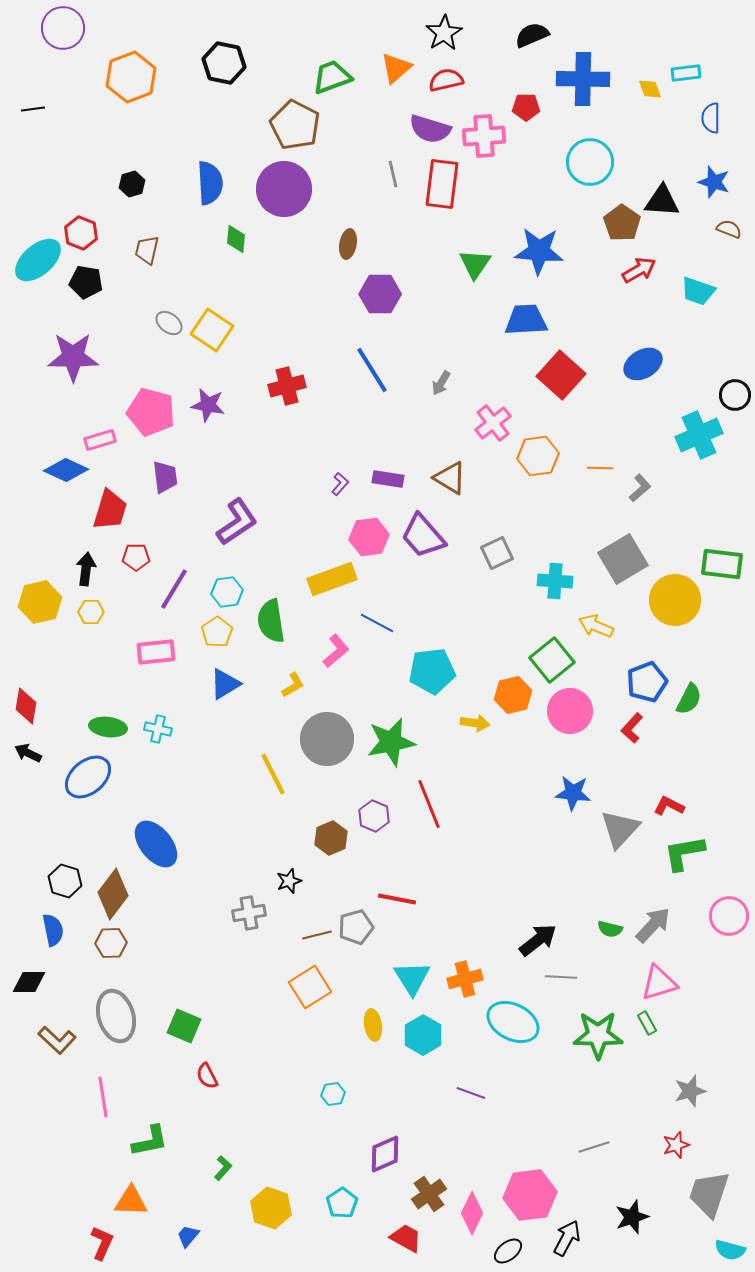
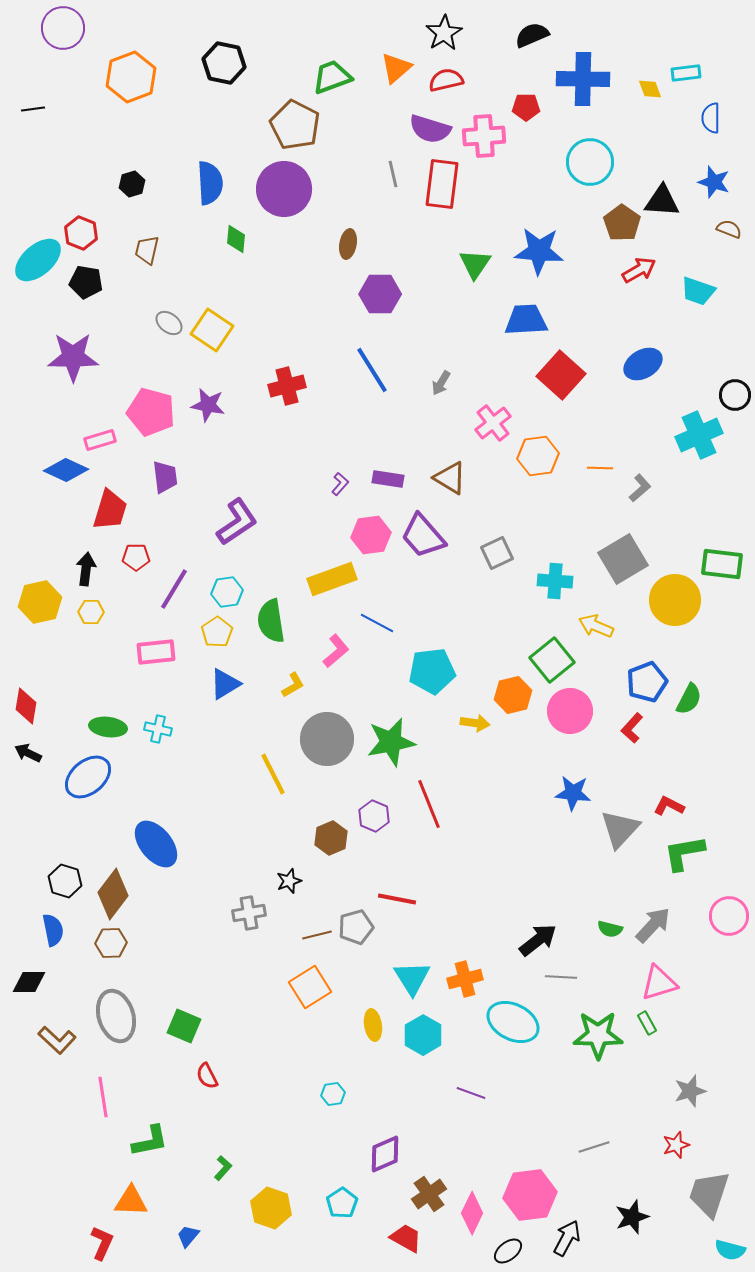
pink hexagon at (369, 537): moved 2 px right, 2 px up
